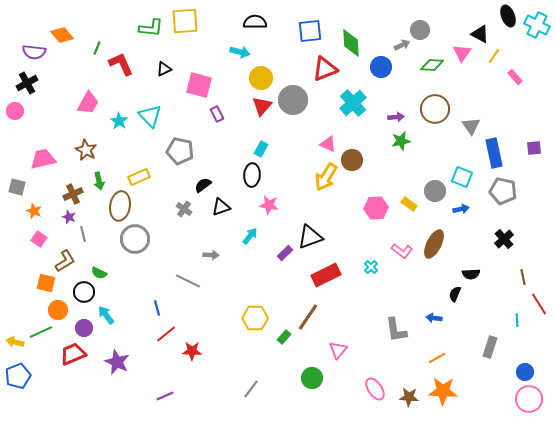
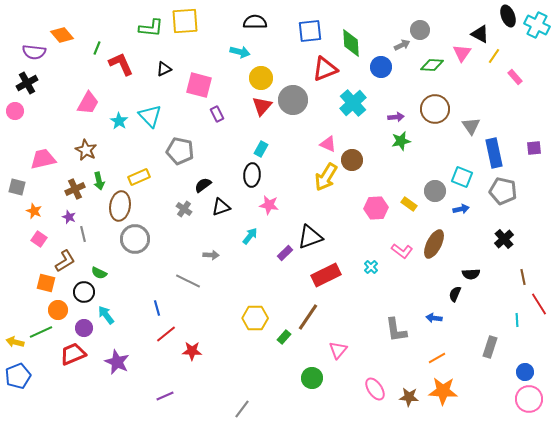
brown cross at (73, 194): moved 2 px right, 5 px up
gray line at (251, 389): moved 9 px left, 20 px down
